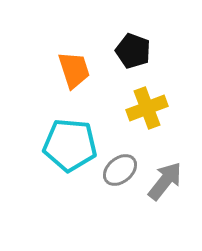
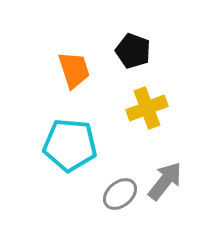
gray ellipse: moved 24 px down
